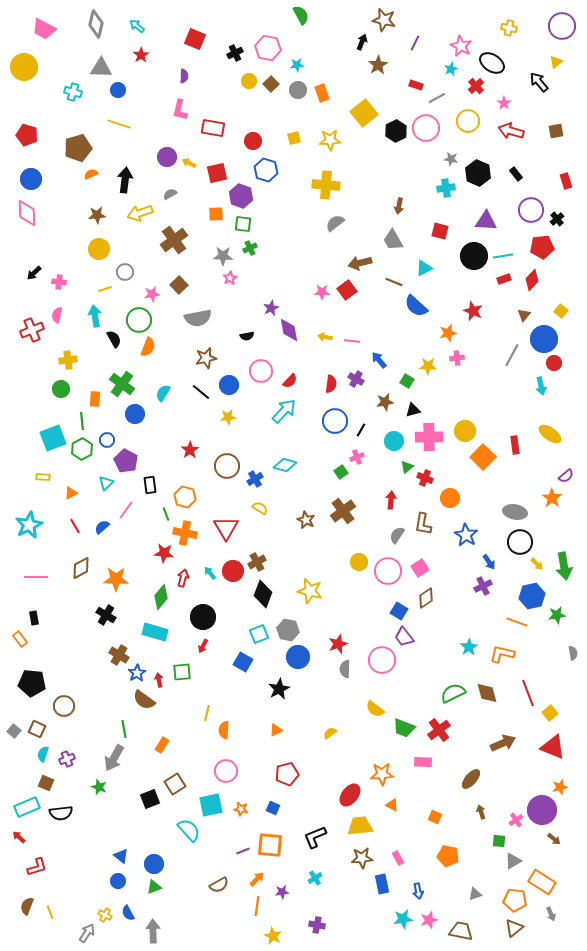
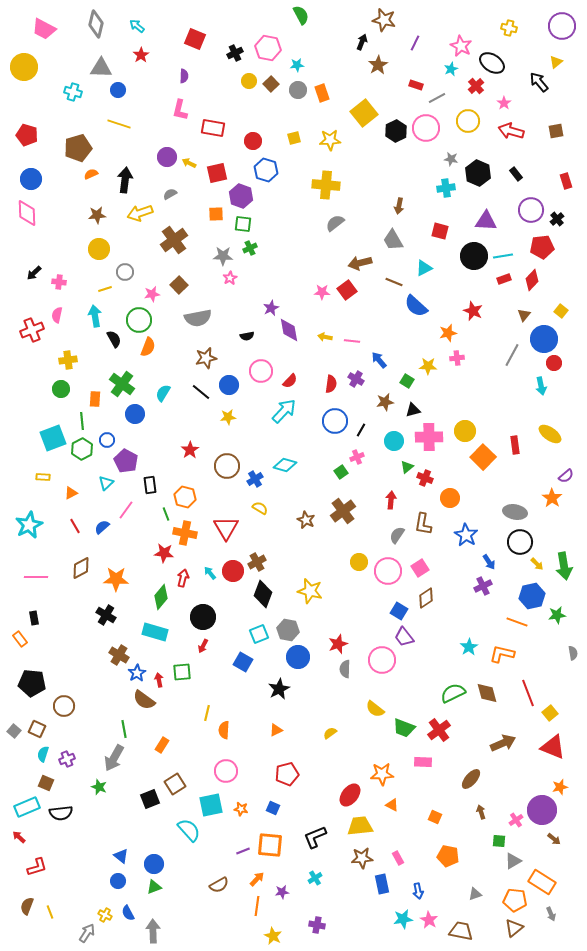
pink star at (429, 920): rotated 24 degrees counterclockwise
